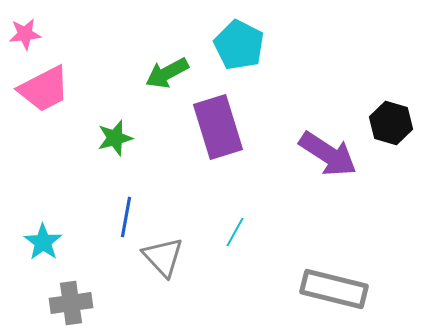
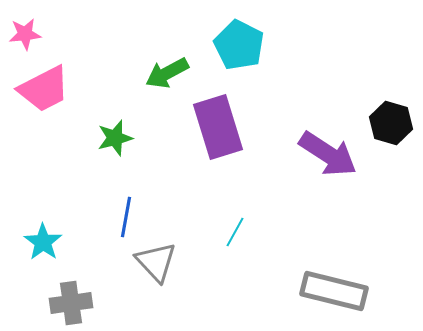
gray triangle: moved 7 px left, 5 px down
gray rectangle: moved 2 px down
